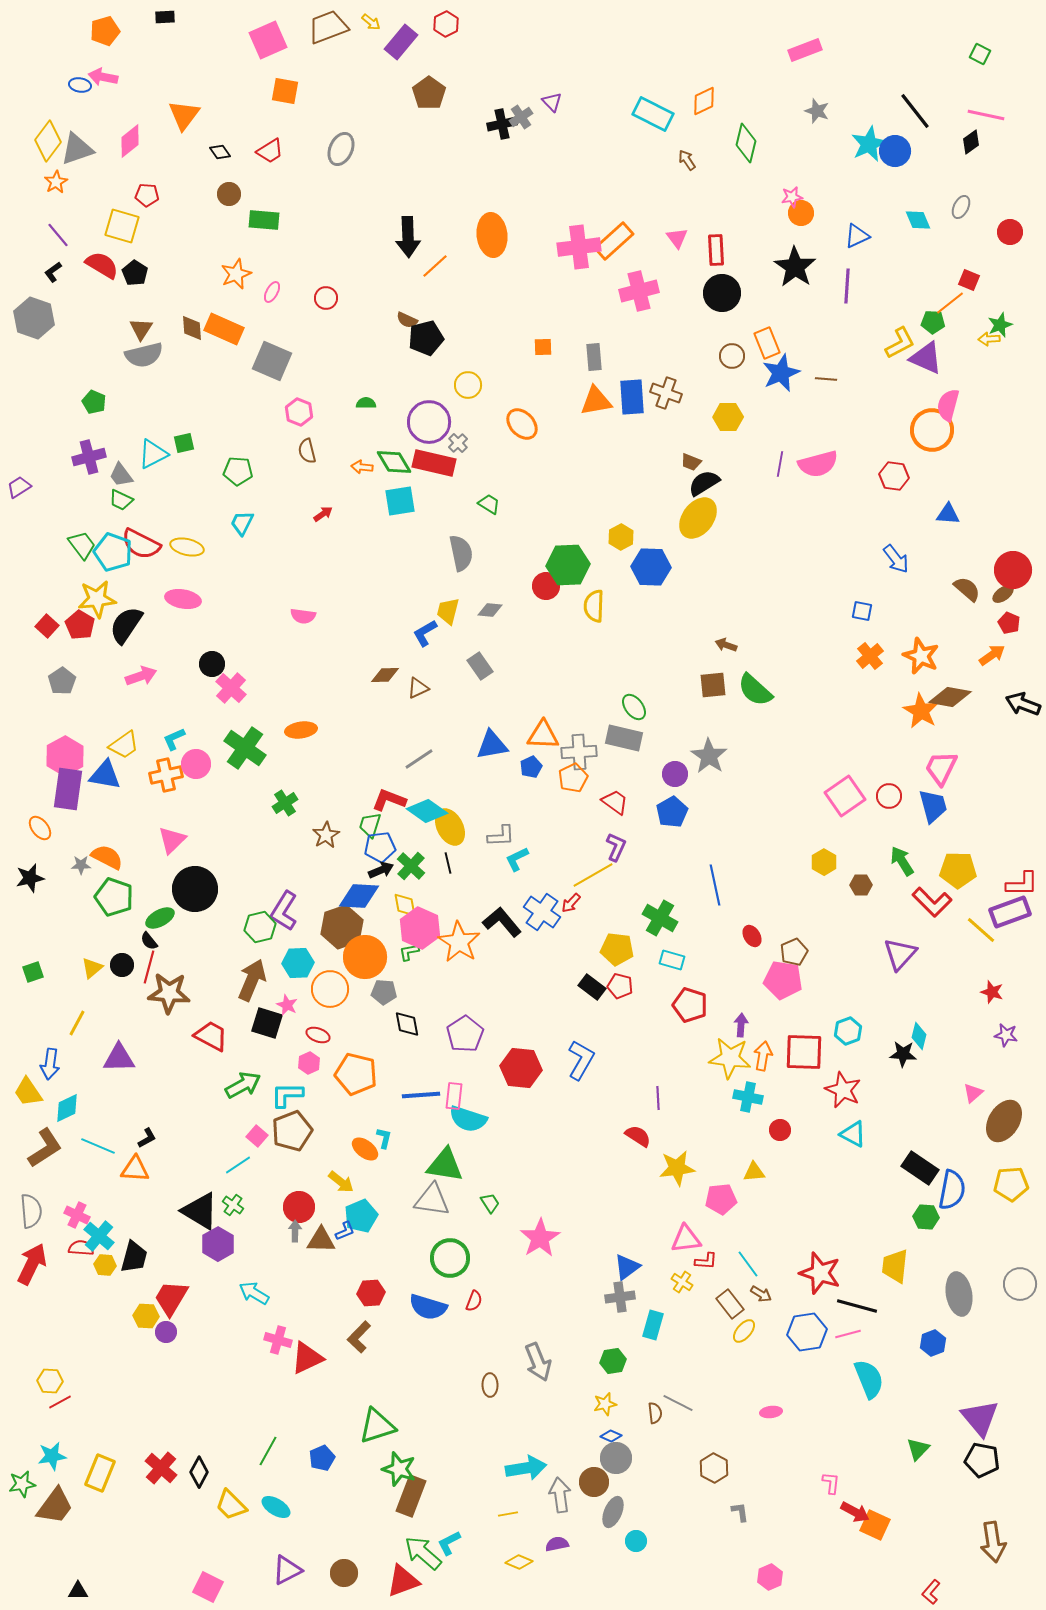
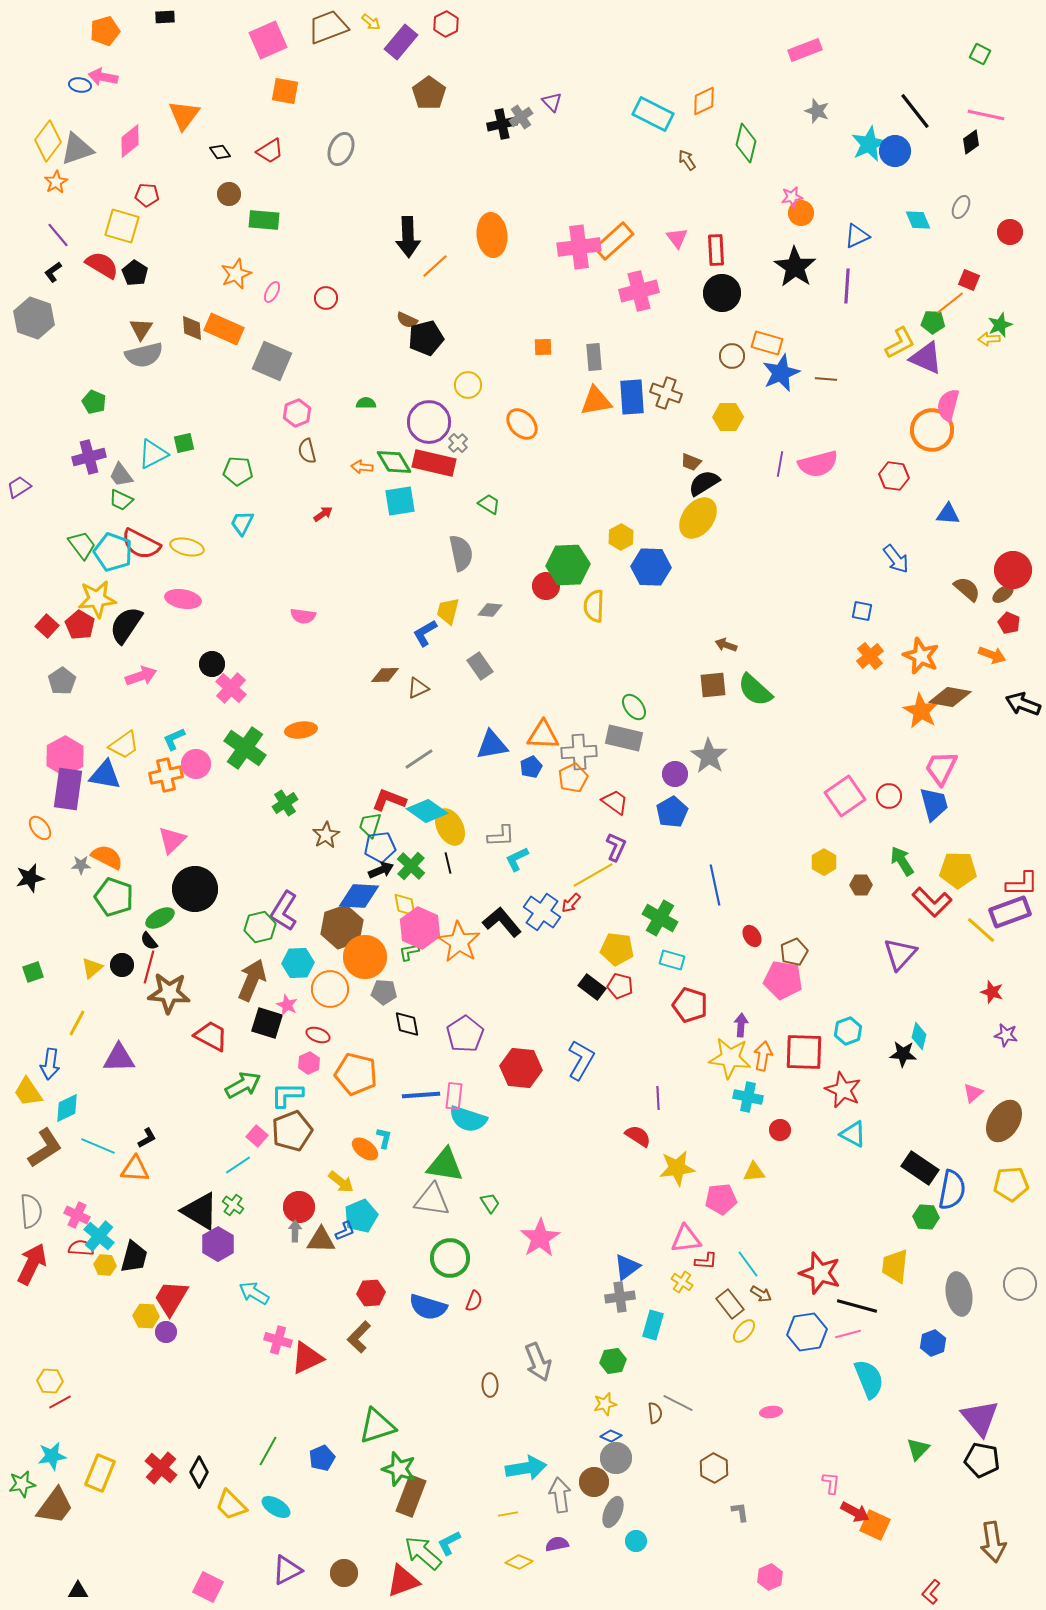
orange rectangle at (767, 343): rotated 52 degrees counterclockwise
pink hexagon at (299, 412): moved 2 px left, 1 px down; rotated 16 degrees clockwise
orange arrow at (992, 655): rotated 56 degrees clockwise
blue trapezoid at (933, 806): moved 1 px right, 2 px up
